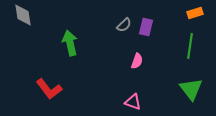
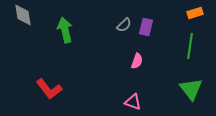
green arrow: moved 5 px left, 13 px up
